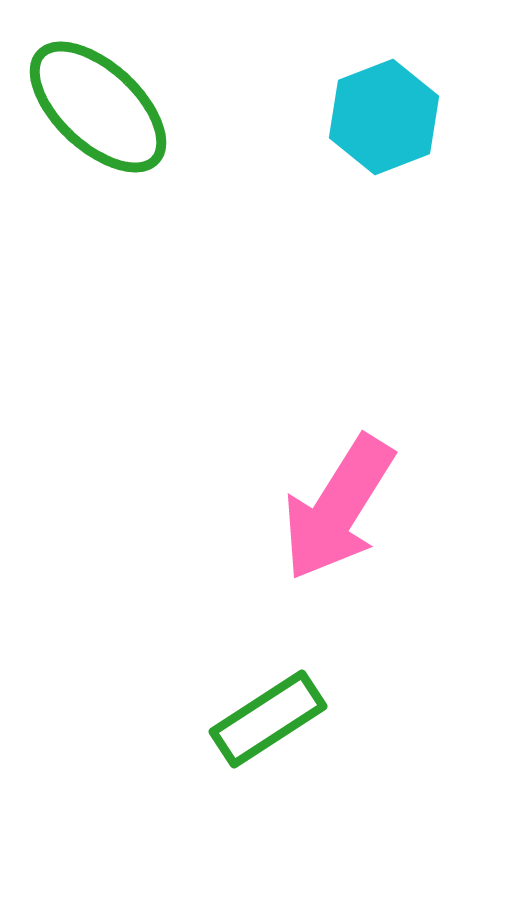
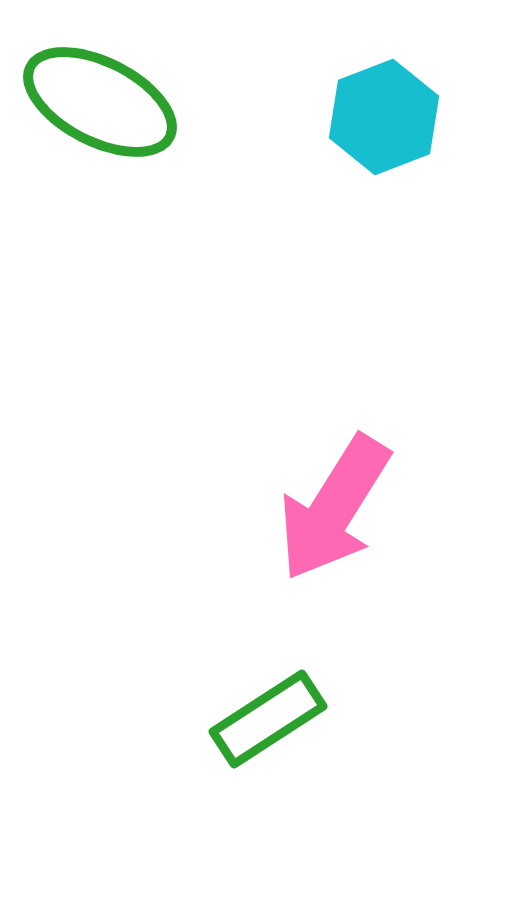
green ellipse: moved 2 px right, 5 px up; rotated 16 degrees counterclockwise
pink arrow: moved 4 px left
